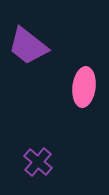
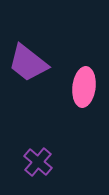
purple trapezoid: moved 17 px down
